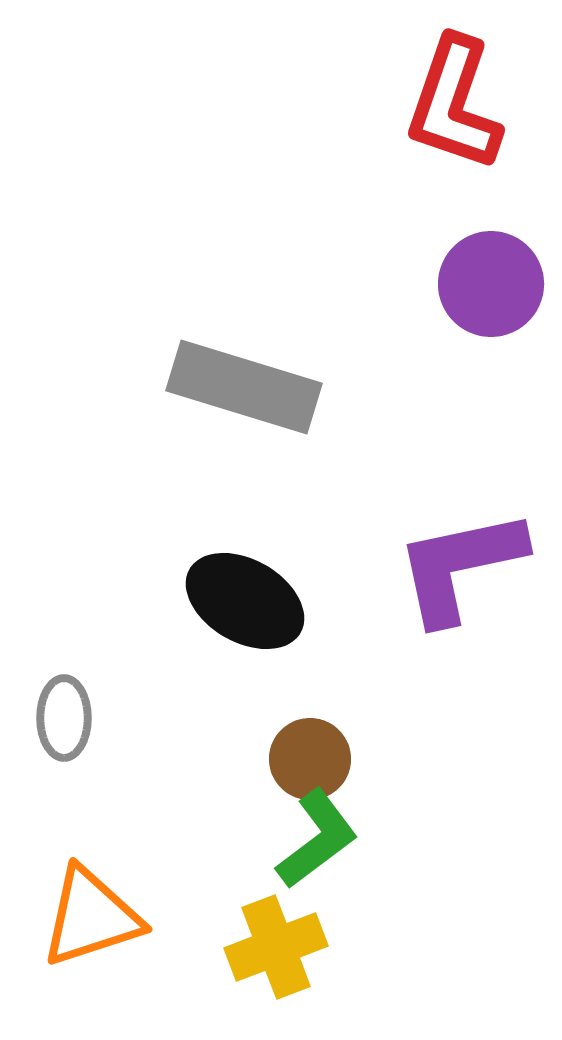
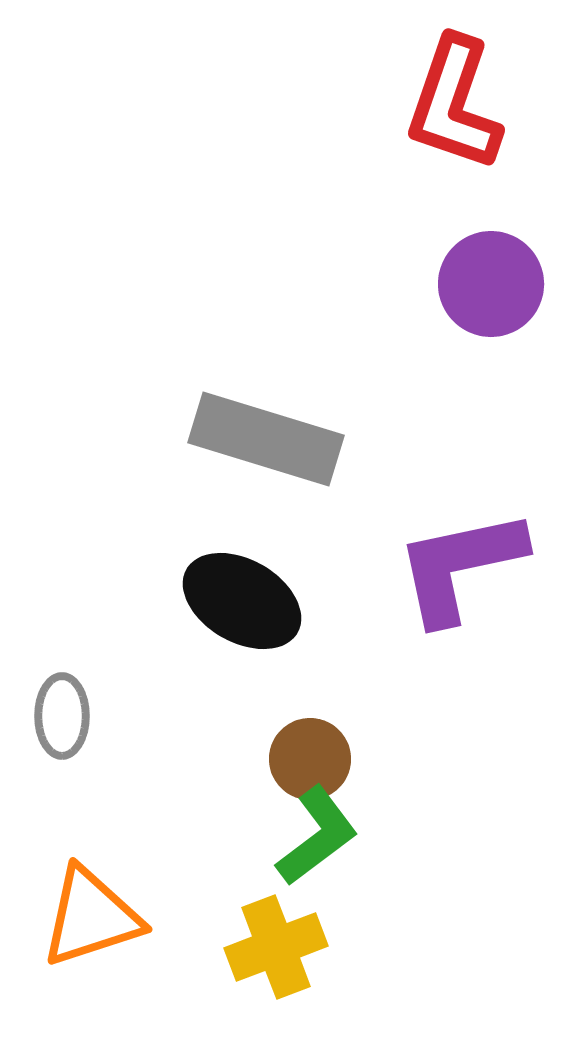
gray rectangle: moved 22 px right, 52 px down
black ellipse: moved 3 px left
gray ellipse: moved 2 px left, 2 px up
green L-shape: moved 3 px up
